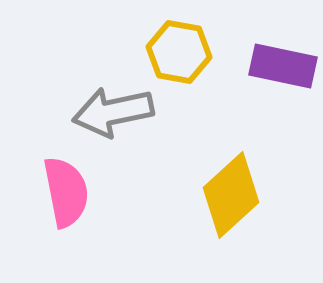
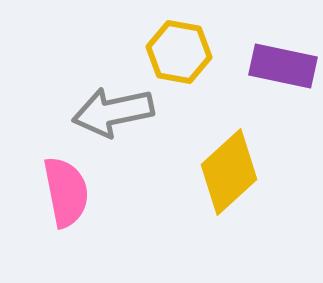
yellow diamond: moved 2 px left, 23 px up
